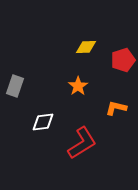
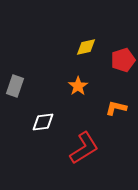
yellow diamond: rotated 10 degrees counterclockwise
red L-shape: moved 2 px right, 5 px down
